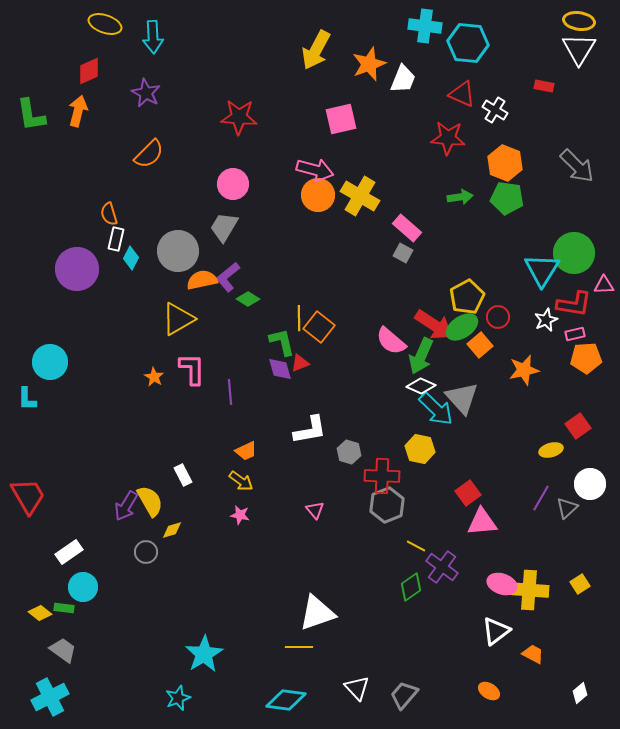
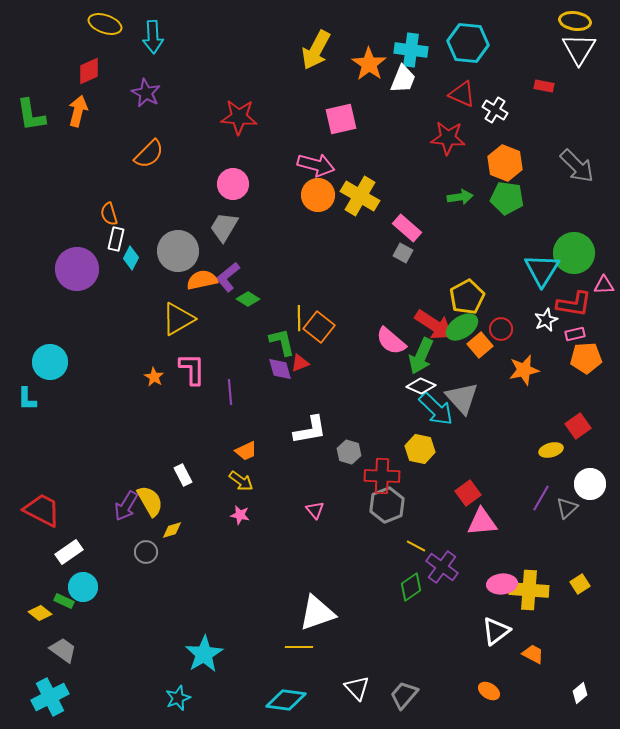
yellow ellipse at (579, 21): moved 4 px left
cyan cross at (425, 26): moved 14 px left, 24 px down
orange star at (369, 64): rotated 16 degrees counterclockwise
pink arrow at (315, 170): moved 1 px right, 5 px up
red circle at (498, 317): moved 3 px right, 12 px down
red trapezoid at (28, 496): moved 14 px right, 14 px down; rotated 33 degrees counterclockwise
pink ellipse at (502, 584): rotated 24 degrees counterclockwise
green rectangle at (64, 608): moved 7 px up; rotated 18 degrees clockwise
